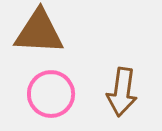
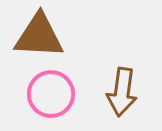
brown triangle: moved 4 px down
